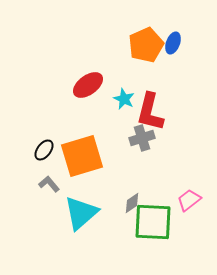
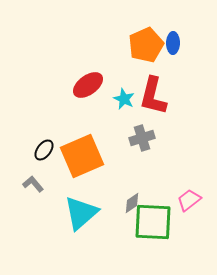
blue ellipse: rotated 20 degrees counterclockwise
red L-shape: moved 3 px right, 16 px up
orange square: rotated 6 degrees counterclockwise
gray L-shape: moved 16 px left
